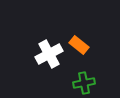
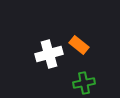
white cross: rotated 12 degrees clockwise
